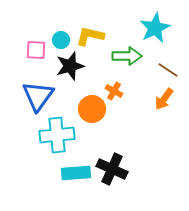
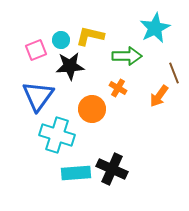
pink square: rotated 25 degrees counterclockwise
black star: rotated 12 degrees clockwise
brown line: moved 6 px right, 3 px down; rotated 35 degrees clockwise
orange cross: moved 4 px right, 3 px up
orange arrow: moved 5 px left, 3 px up
cyan cross: rotated 24 degrees clockwise
